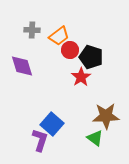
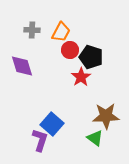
orange trapezoid: moved 2 px right, 4 px up; rotated 25 degrees counterclockwise
